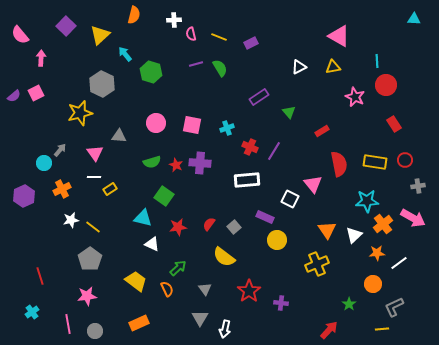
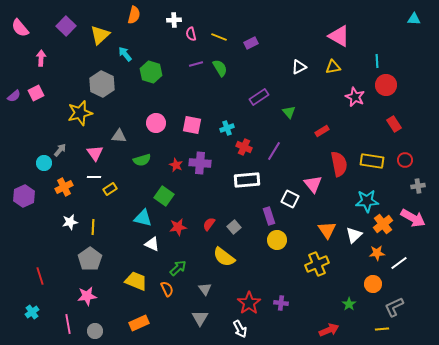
pink semicircle at (20, 35): moved 7 px up
red cross at (250, 147): moved 6 px left
green semicircle at (152, 162): moved 10 px left, 2 px up
yellow rectangle at (375, 162): moved 3 px left, 1 px up
orange cross at (62, 189): moved 2 px right, 2 px up
purple rectangle at (265, 217): moved 4 px right, 1 px up; rotated 48 degrees clockwise
white star at (71, 220): moved 1 px left, 2 px down
yellow line at (93, 227): rotated 56 degrees clockwise
yellow trapezoid at (136, 281): rotated 15 degrees counterclockwise
red star at (249, 291): moved 12 px down
white arrow at (225, 329): moved 15 px right; rotated 42 degrees counterclockwise
red arrow at (329, 330): rotated 24 degrees clockwise
